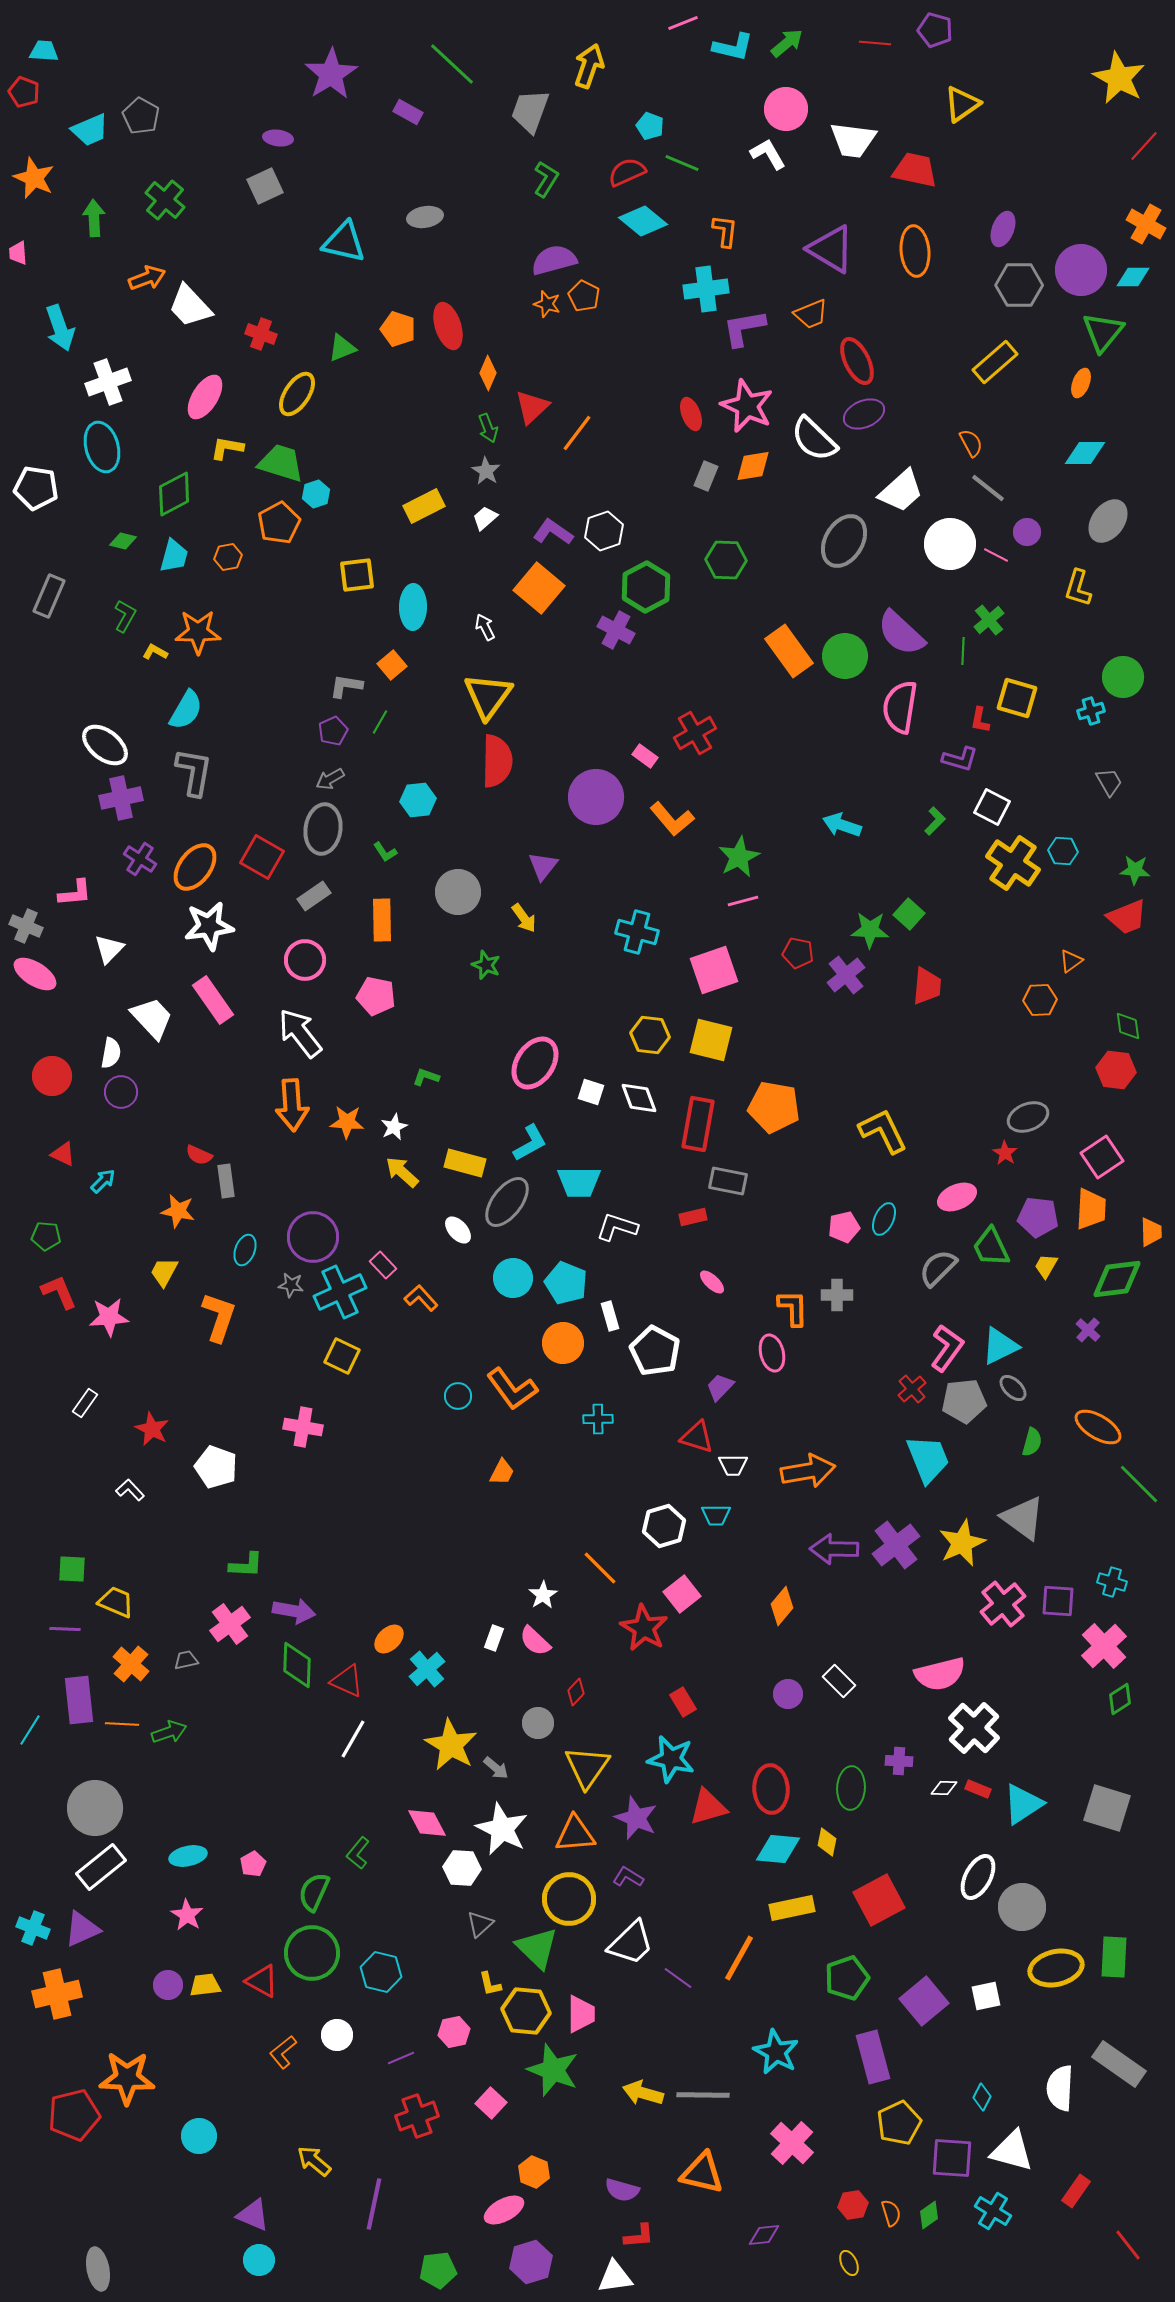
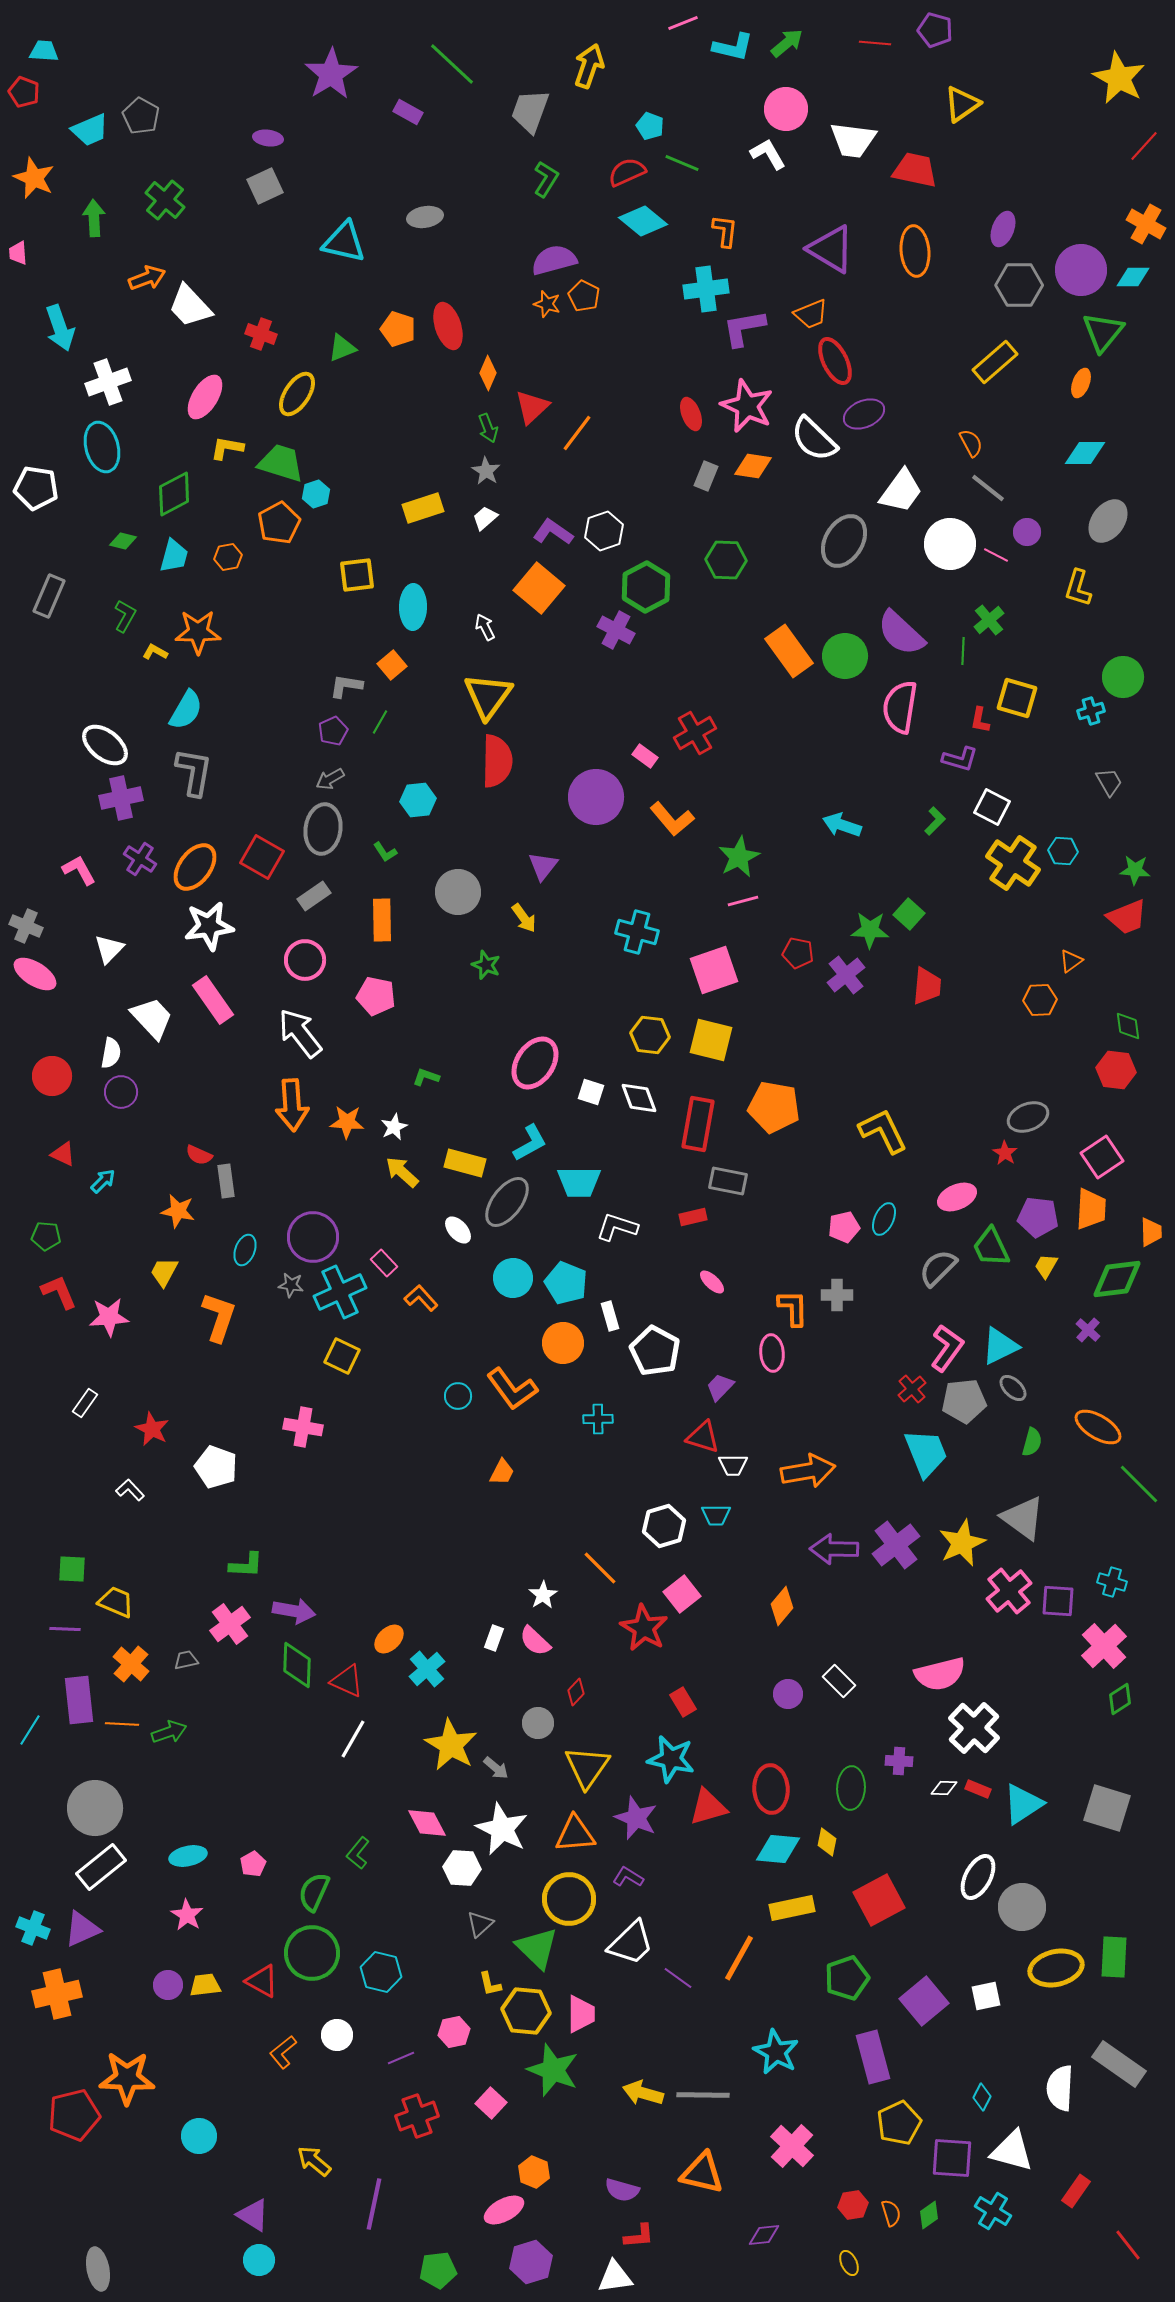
purple ellipse at (278, 138): moved 10 px left
red ellipse at (857, 361): moved 22 px left
orange diamond at (753, 466): rotated 18 degrees clockwise
white trapezoid at (901, 491): rotated 12 degrees counterclockwise
yellow rectangle at (424, 506): moved 1 px left, 2 px down; rotated 9 degrees clockwise
pink L-shape at (75, 893): moved 4 px right, 23 px up; rotated 114 degrees counterclockwise
pink rectangle at (383, 1265): moved 1 px right, 2 px up
pink ellipse at (772, 1353): rotated 9 degrees clockwise
red triangle at (697, 1437): moved 6 px right
cyan trapezoid at (928, 1459): moved 2 px left, 6 px up
pink cross at (1003, 1604): moved 6 px right, 13 px up
pink cross at (792, 2143): moved 3 px down
purple triangle at (253, 2215): rotated 9 degrees clockwise
